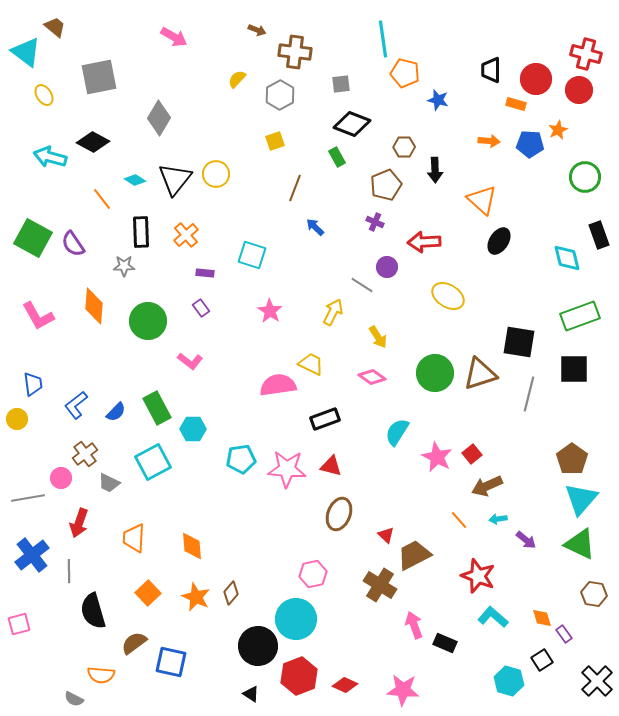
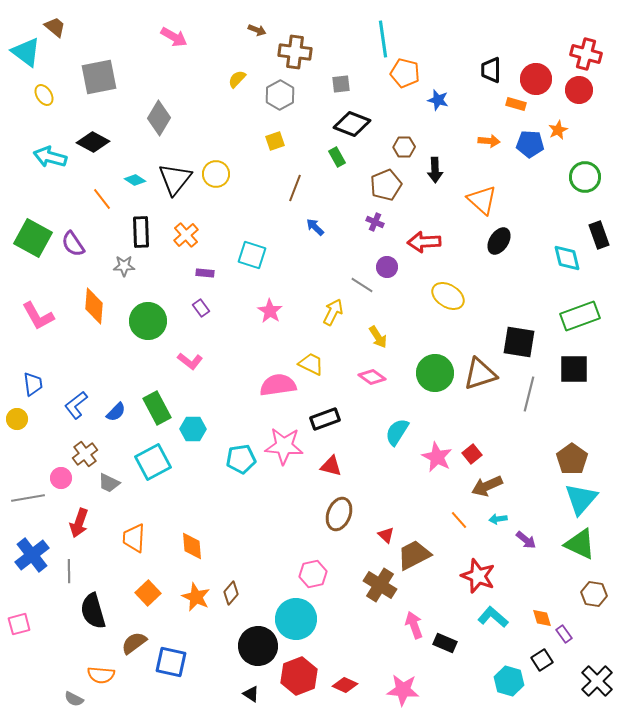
pink star at (287, 469): moved 3 px left, 23 px up
